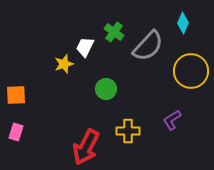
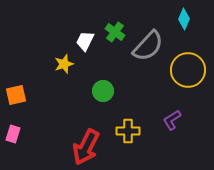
cyan diamond: moved 1 px right, 4 px up
green cross: moved 1 px right
white trapezoid: moved 6 px up
yellow circle: moved 3 px left, 1 px up
green circle: moved 3 px left, 2 px down
orange square: rotated 10 degrees counterclockwise
pink rectangle: moved 3 px left, 2 px down
